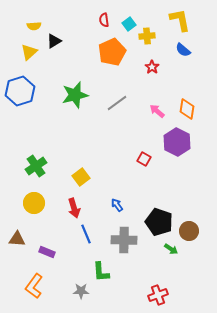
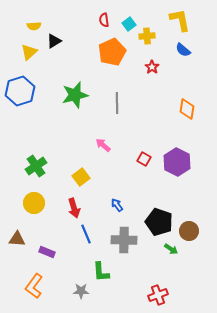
gray line: rotated 55 degrees counterclockwise
pink arrow: moved 54 px left, 34 px down
purple hexagon: moved 20 px down
